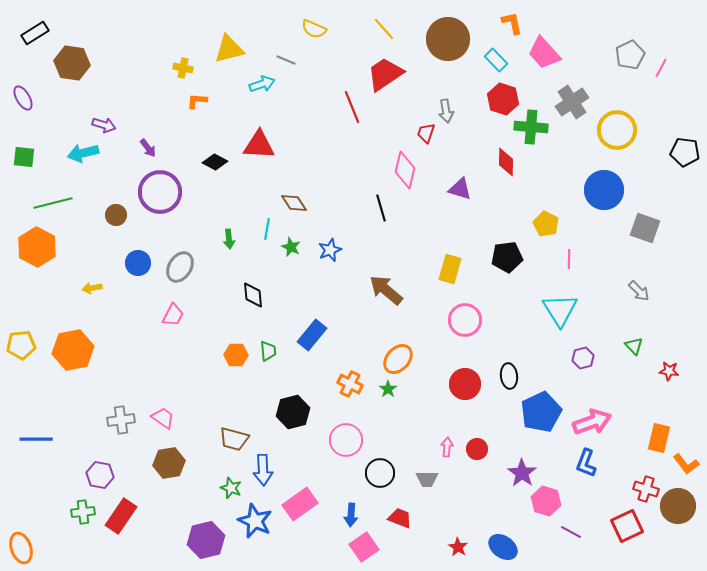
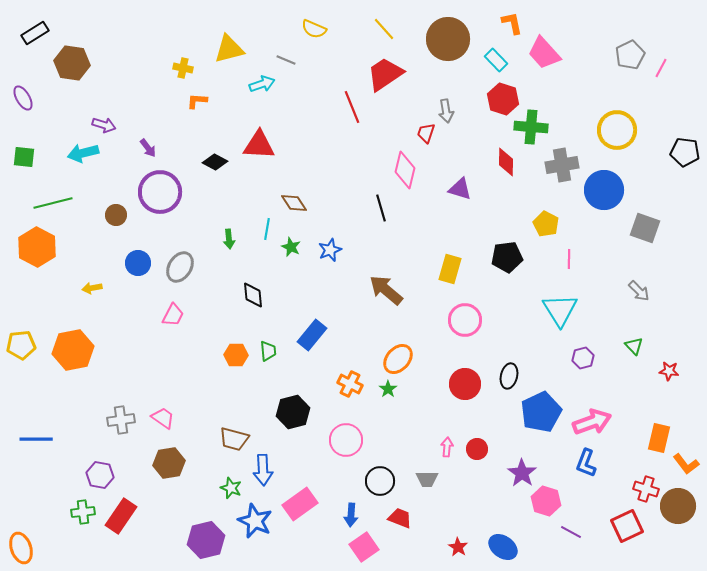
gray cross at (572, 102): moved 10 px left, 63 px down; rotated 24 degrees clockwise
black ellipse at (509, 376): rotated 20 degrees clockwise
black circle at (380, 473): moved 8 px down
